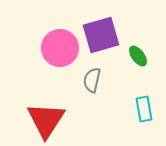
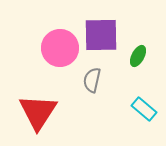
purple square: rotated 15 degrees clockwise
green ellipse: rotated 65 degrees clockwise
cyan rectangle: rotated 40 degrees counterclockwise
red triangle: moved 8 px left, 8 px up
